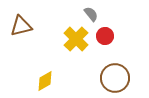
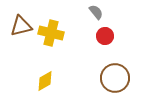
gray semicircle: moved 5 px right, 2 px up
yellow cross: moved 25 px left, 6 px up; rotated 30 degrees counterclockwise
